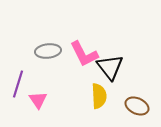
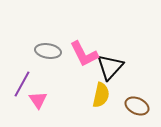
gray ellipse: rotated 15 degrees clockwise
black triangle: rotated 20 degrees clockwise
purple line: moved 4 px right; rotated 12 degrees clockwise
yellow semicircle: moved 2 px right, 1 px up; rotated 15 degrees clockwise
